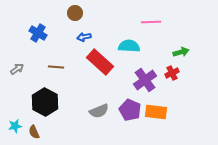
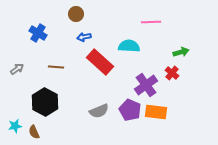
brown circle: moved 1 px right, 1 px down
red cross: rotated 24 degrees counterclockwise
purple cross: moved 1 px right, 5 px down
